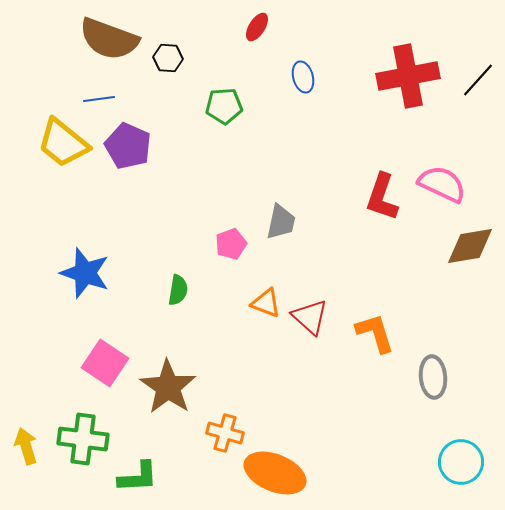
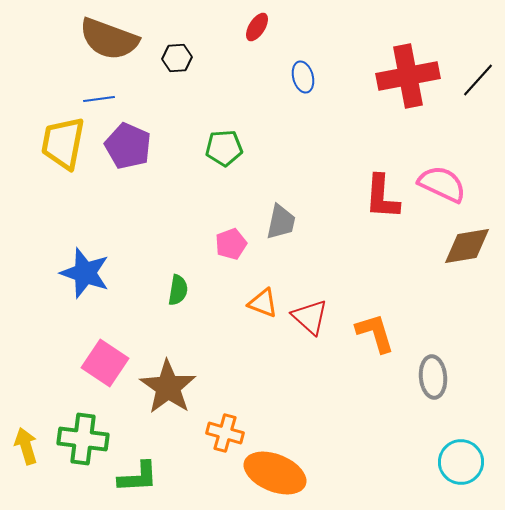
black hexagon: moved 9 px right; rotated 8 degrees counterclockwise
green pentagon: moved 42 px down
yellow trapezoid: rotated 62 degrees clockwise
red L-shape: rotated 15 degrees counterclockwise
brown diamond: moved 3 px left
orange triangle: moved 3 px left
